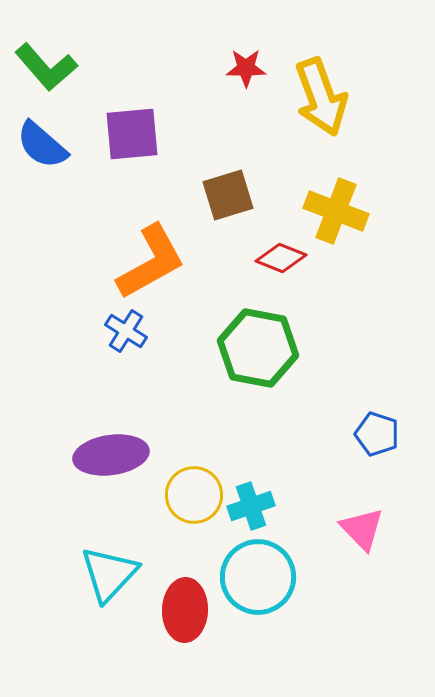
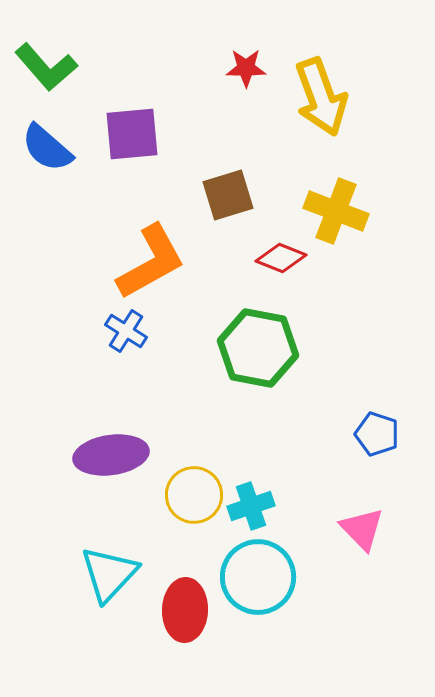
blue semicircle: moved 5 px right, 3 px down
